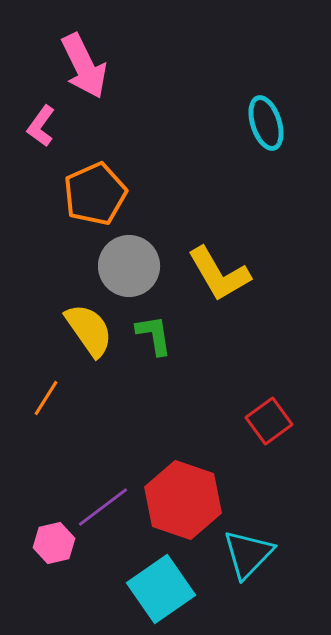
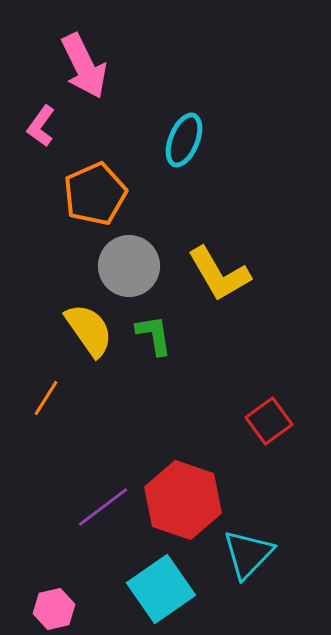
cyan ellipse: moved 82 px left, 17 px down; rotated 40 degrees clockwise
pink hexagon: moved 66 px down
